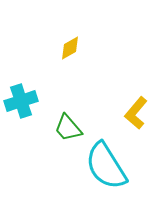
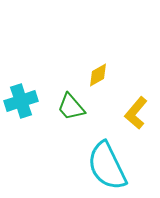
yellow diamond: moved 28 px right, 27 px down
green trapezoid: moved 3 px right, 21 px up
cyan semicircle: moved 1 px right; rotated 6 degrees clockwise
